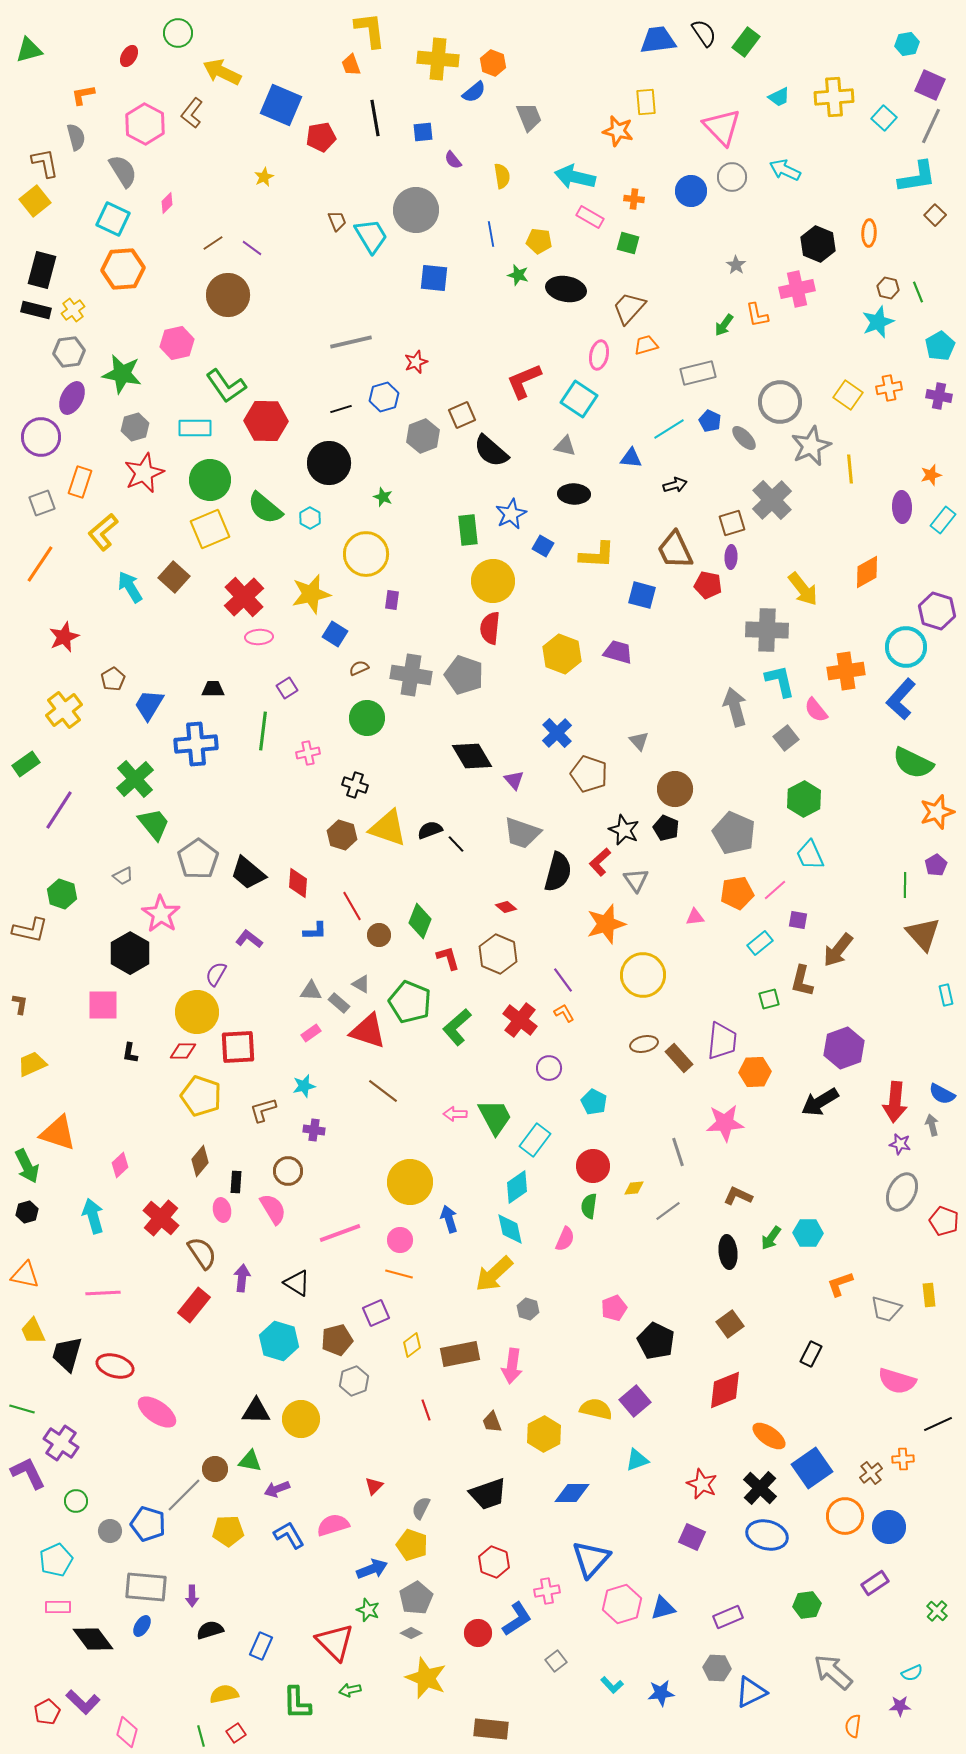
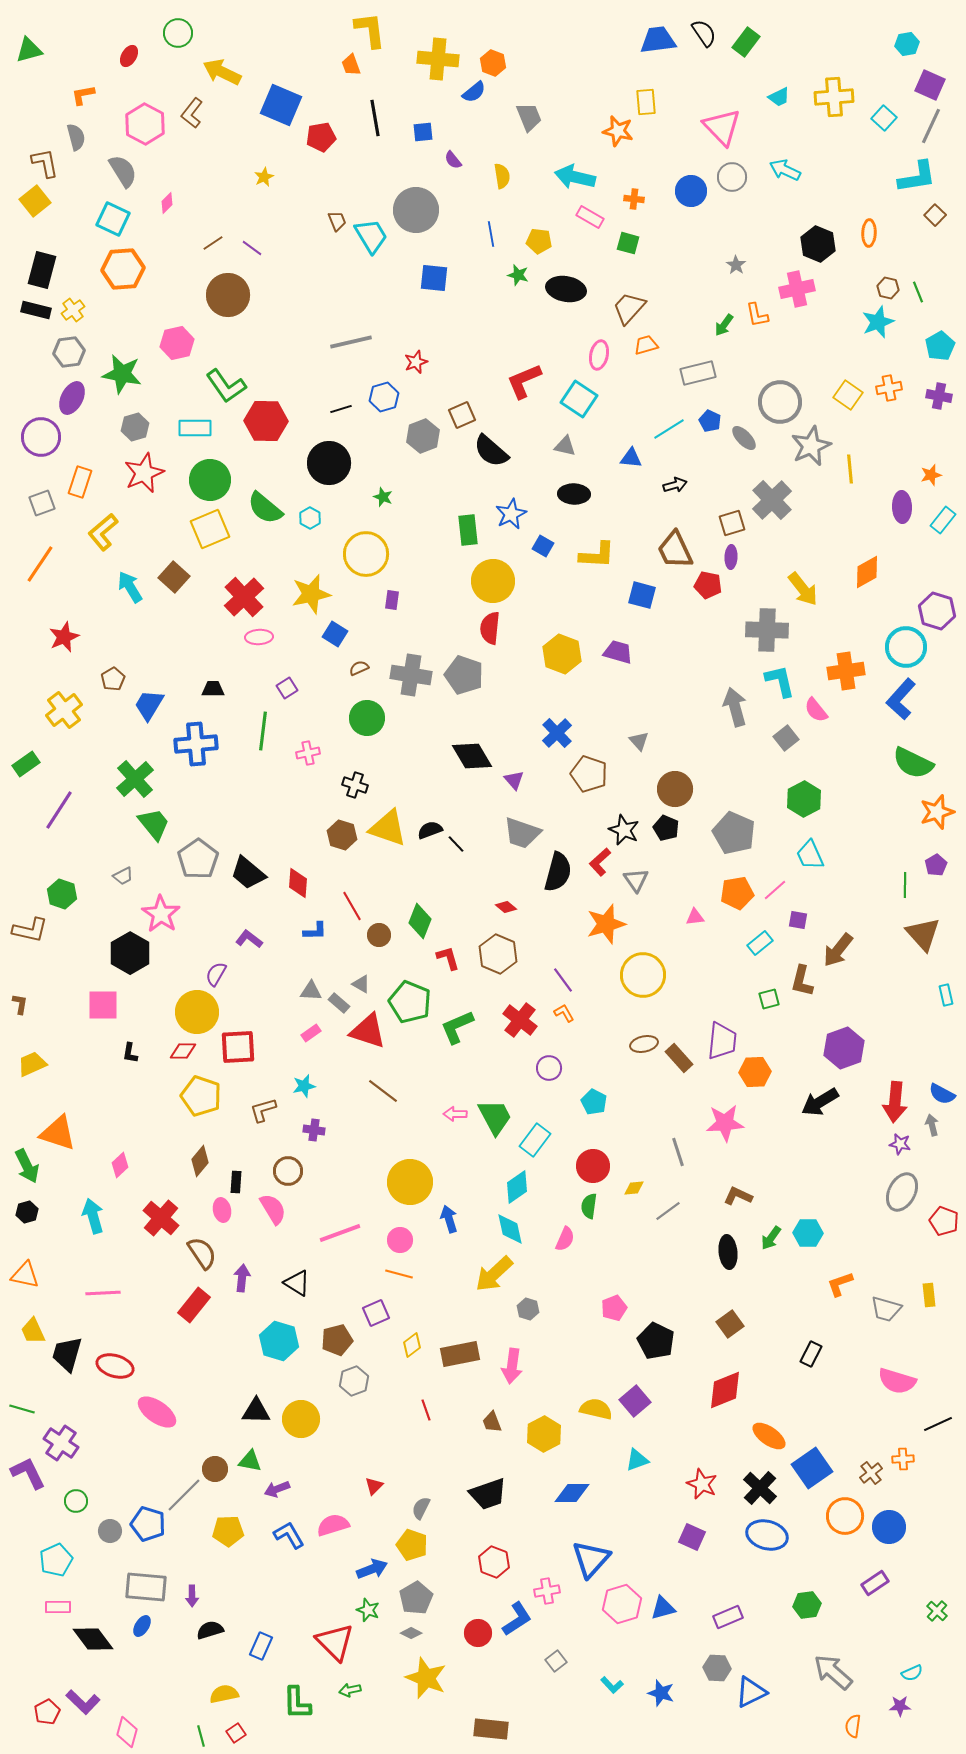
green L-shape at (457, 1027): rotated 18 degrees clockwise
blue star at (661, 1693): rotated 24 degrees clockwise
